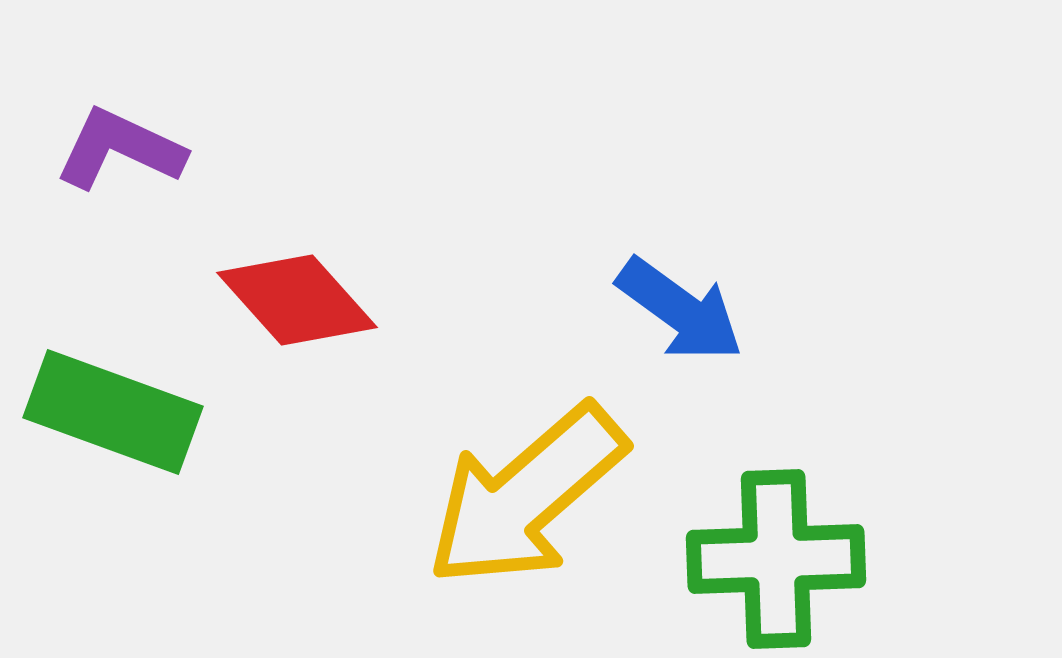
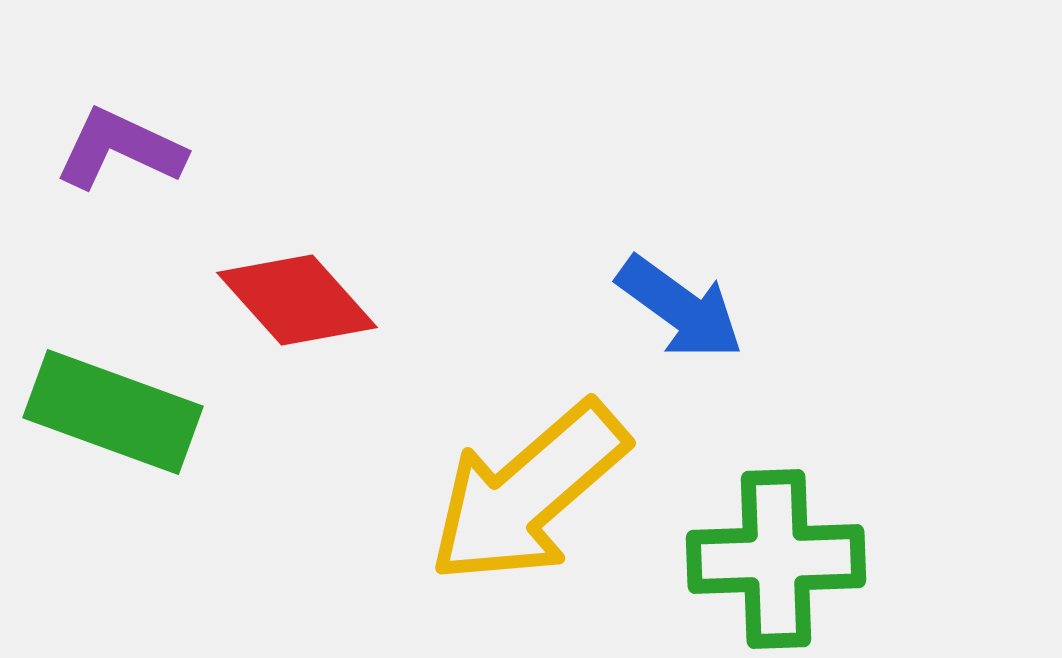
blue arrow: moved 2 px up
yellow arrow: moved 2 px right, 3 px up
